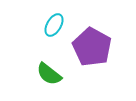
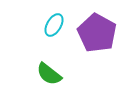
purple pentagon: moved 5 px right, 14 px up
